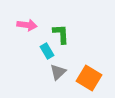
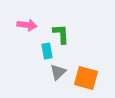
cyan rectangle: rotated 21 degrees clockwise
orange square: moved 3 px left; rotated 15 degrees counterclockwise
